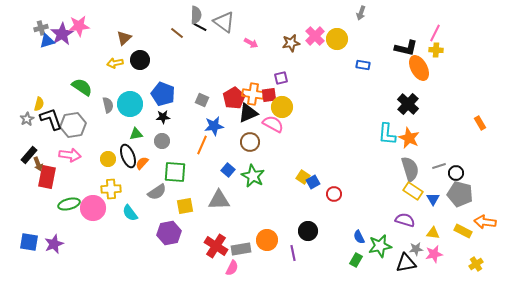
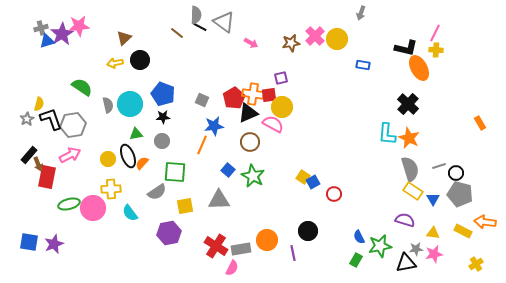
pink arrow at (70, 155): rotated 35 degrees counterclockwise
